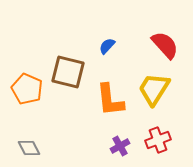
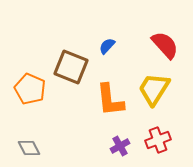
brown square: moved 3 px right, 5 px up; rotated 8 degrees clockwise
orange pentagon: moved 3 px right
